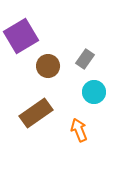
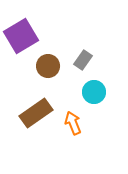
gray rectangle: moved 2 px left, 1 px down
orange arrow: moved 6 px left, 7 px up
